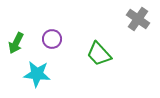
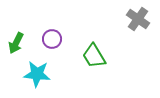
green trapezoid: moved 5 px left, 2 px down; rotated 12 degrees clockwise
